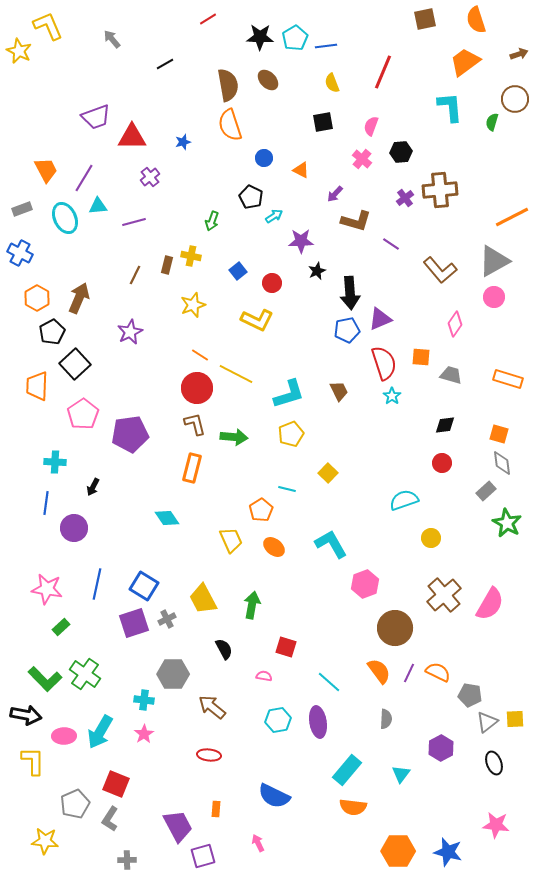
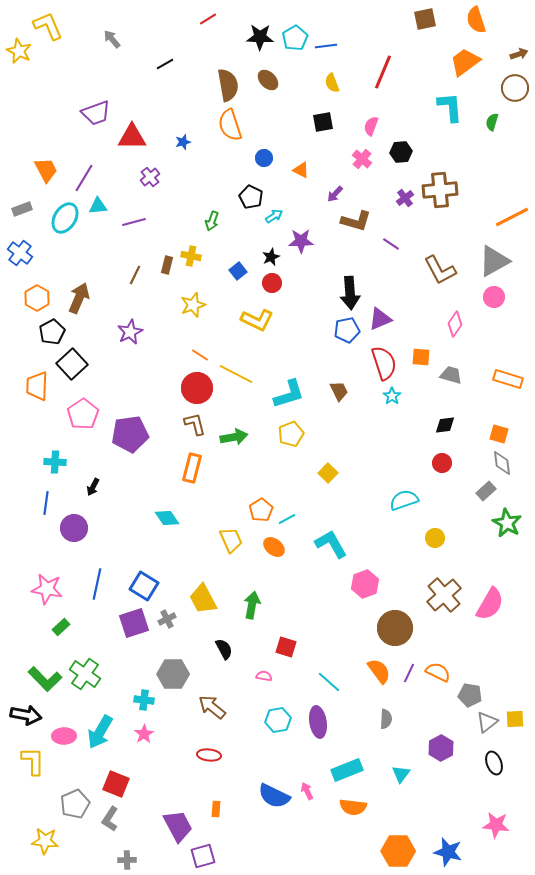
brown circle at (515, 99): moved 11 px up
purple trapezoid at (96, 117): moved 4 px up
cyan ellipse at (65, 218): rotated 56 degrees clockwise
blue cross at (20, 253): rotated 10 degrees clockwise
brown L-shape at (440, 270): rotated 12 degrees clockwise
black star at (317, 271): moved 46 px left, 14 px up
black square at (75, 364): moved 3 px left
green arrow at (234, 437): rotated 16 degrees counterclockwise
cyan line at (287, 489): moved 30 px down; rotated 42 degrees counterclockwise
yellow circle at (431, 538): moved 4 px right
cyan rectangle at (347, 770): rotated 28 degrees clockwise
pink arrow at (258, 843): moved 49 px right, 52 px up
